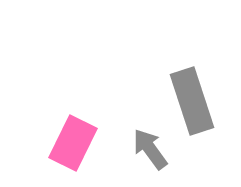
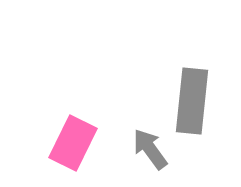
gray rectangle: rotated 24 degrees clockwise
